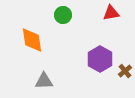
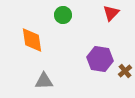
red triangle: rotated 36 degrees counterclockwise
purple hexagon: rotated 20 degrees counterclockwise
